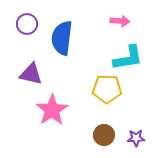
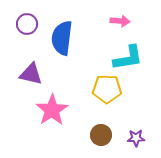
brown circle: moved 3 px left
